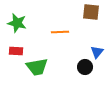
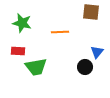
green star: moved 5 px right
red rectangle: moved 2 px right
green trapezoid: moved 1 px left
